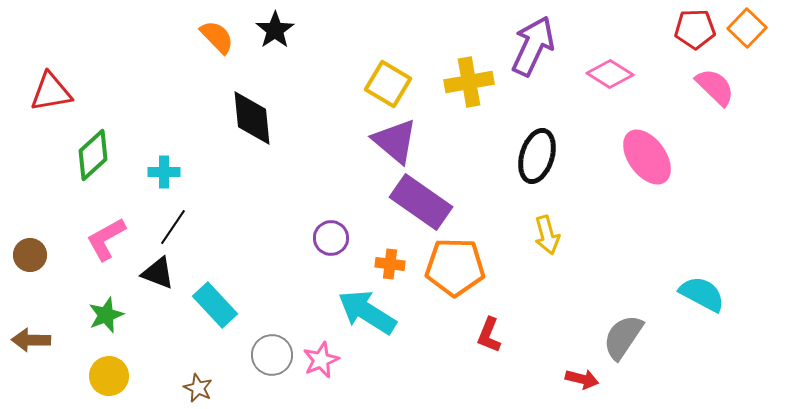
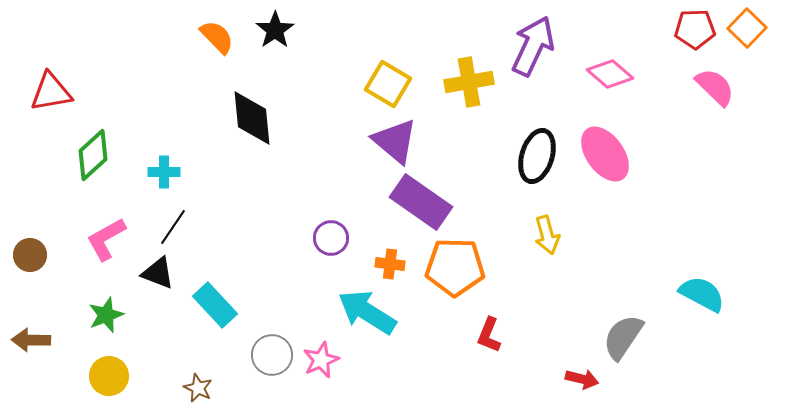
pink diamond: rotated 9 degrees clockwise
pink ellipse: moved 42 px left, 3 px up
